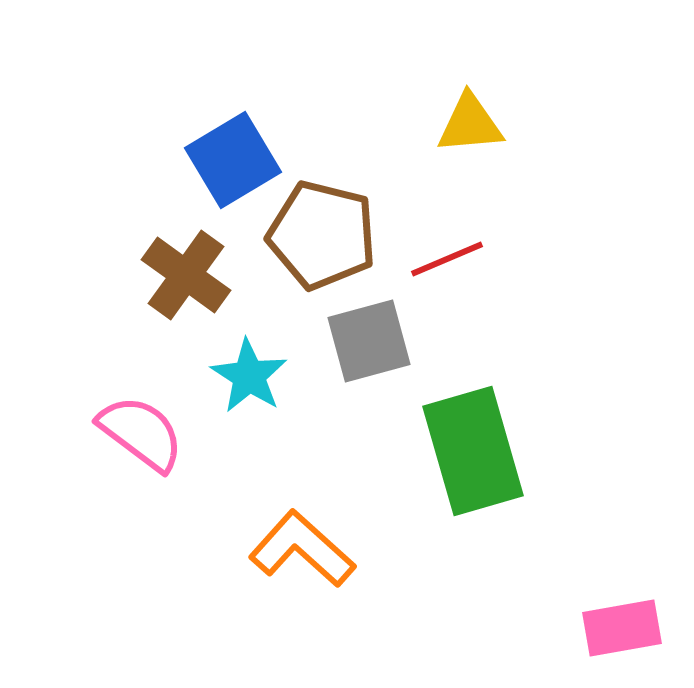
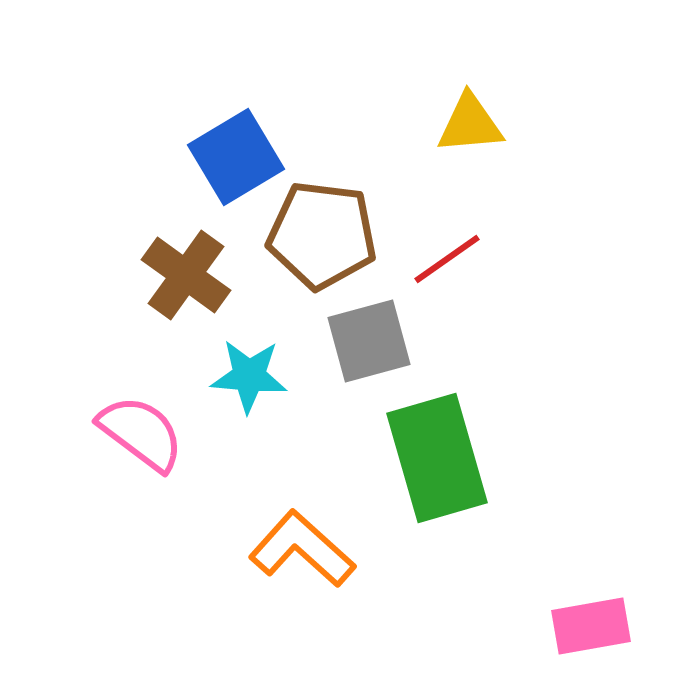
blue square: moved 3 px right, 3 px up
brown pentagon: rotated 7 degrees counterclockwise
red line: rotated 12 degrees counterclockwise
cyan star: rotated 28 degrees counterclockwise
green rectangle: moved 36 px left, 7 px down
pink rectangle: moved 31 px left, 2 px up
